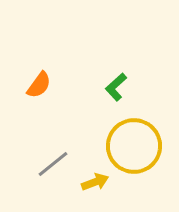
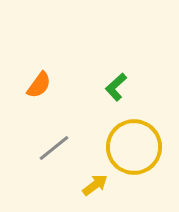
yellow circle: moved 1 px down
gray line: moved 1 px right, 16 px up
yellow arrow: moved 3 px down; rotated 16 degrees counterclockwise
